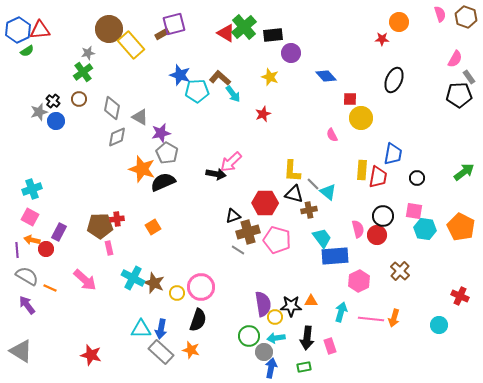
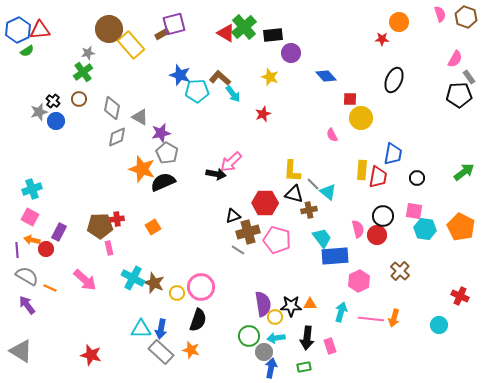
orange triangle at (311, 301): moved 1 px left, 3 px down
